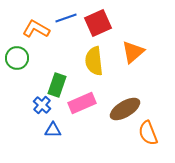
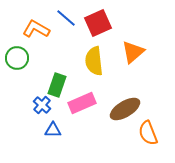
blue line: rotated 60 degrees clockwise
